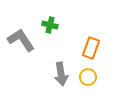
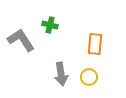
orange rectangle: moved 4 px right, 4 px up; rotated 15 degrees counterclockwise
yellow circle: moved 1 px right
